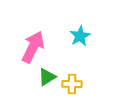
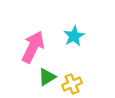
cyan star: moved 6 px left
yellow cross: rotated 24 degrees counterclockwise
